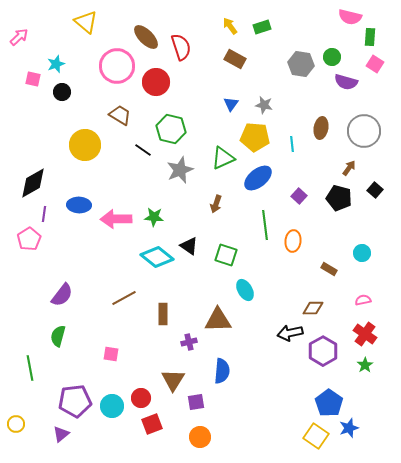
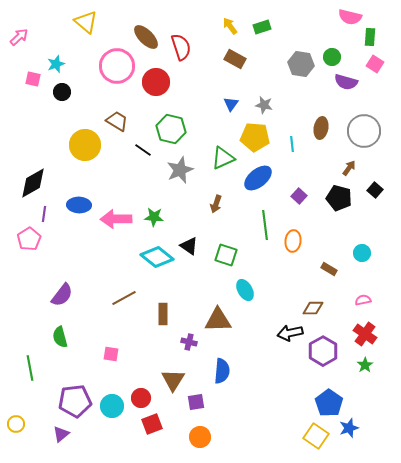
brown trapezoid at (120, 115): moved 3 px left, 6 px down
green semicircle at (58, 336): moved 2 px right, 1 px down; rotated 30 degrees counterclockwise
purple cross at (189, 342): rotated 28 degrees clockwise
